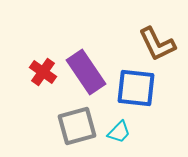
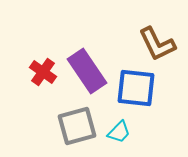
purple rectangle: moved 1 px right, 1 px up
